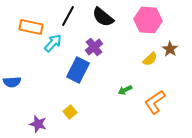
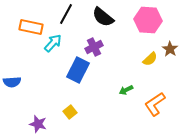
black line: moved 2 px left, 2 px up
purple cross: rotated 12 degrees clockwise
green arrow: moved 1 px right
orange L-shape: moved 2 px down
